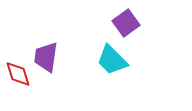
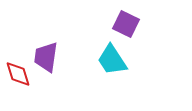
purple square: moved 1 px down; rotated 28 degrees counterclockwise
cyan trapezoid: rotated 12 degrees clockwise
